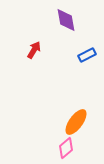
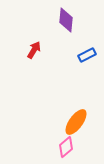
purple diamond: rotated 15 degrees clockwise
pink diamond: moved 1 px up
